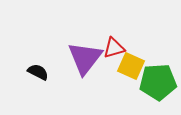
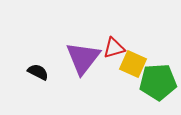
purple triangle: moved 2 px left
yellow square: moved 2 px right, 2 px up
